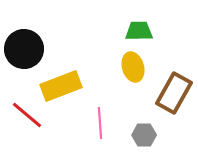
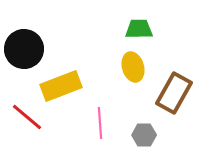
green trapezoid: moved 2 px up
red line: moved 2 px down
